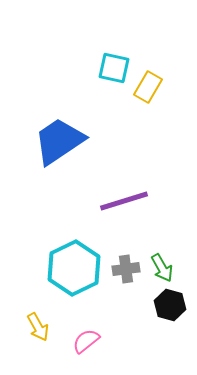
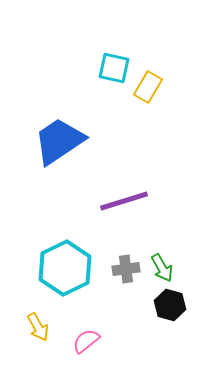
cyan hexagon: moved 9 px left
